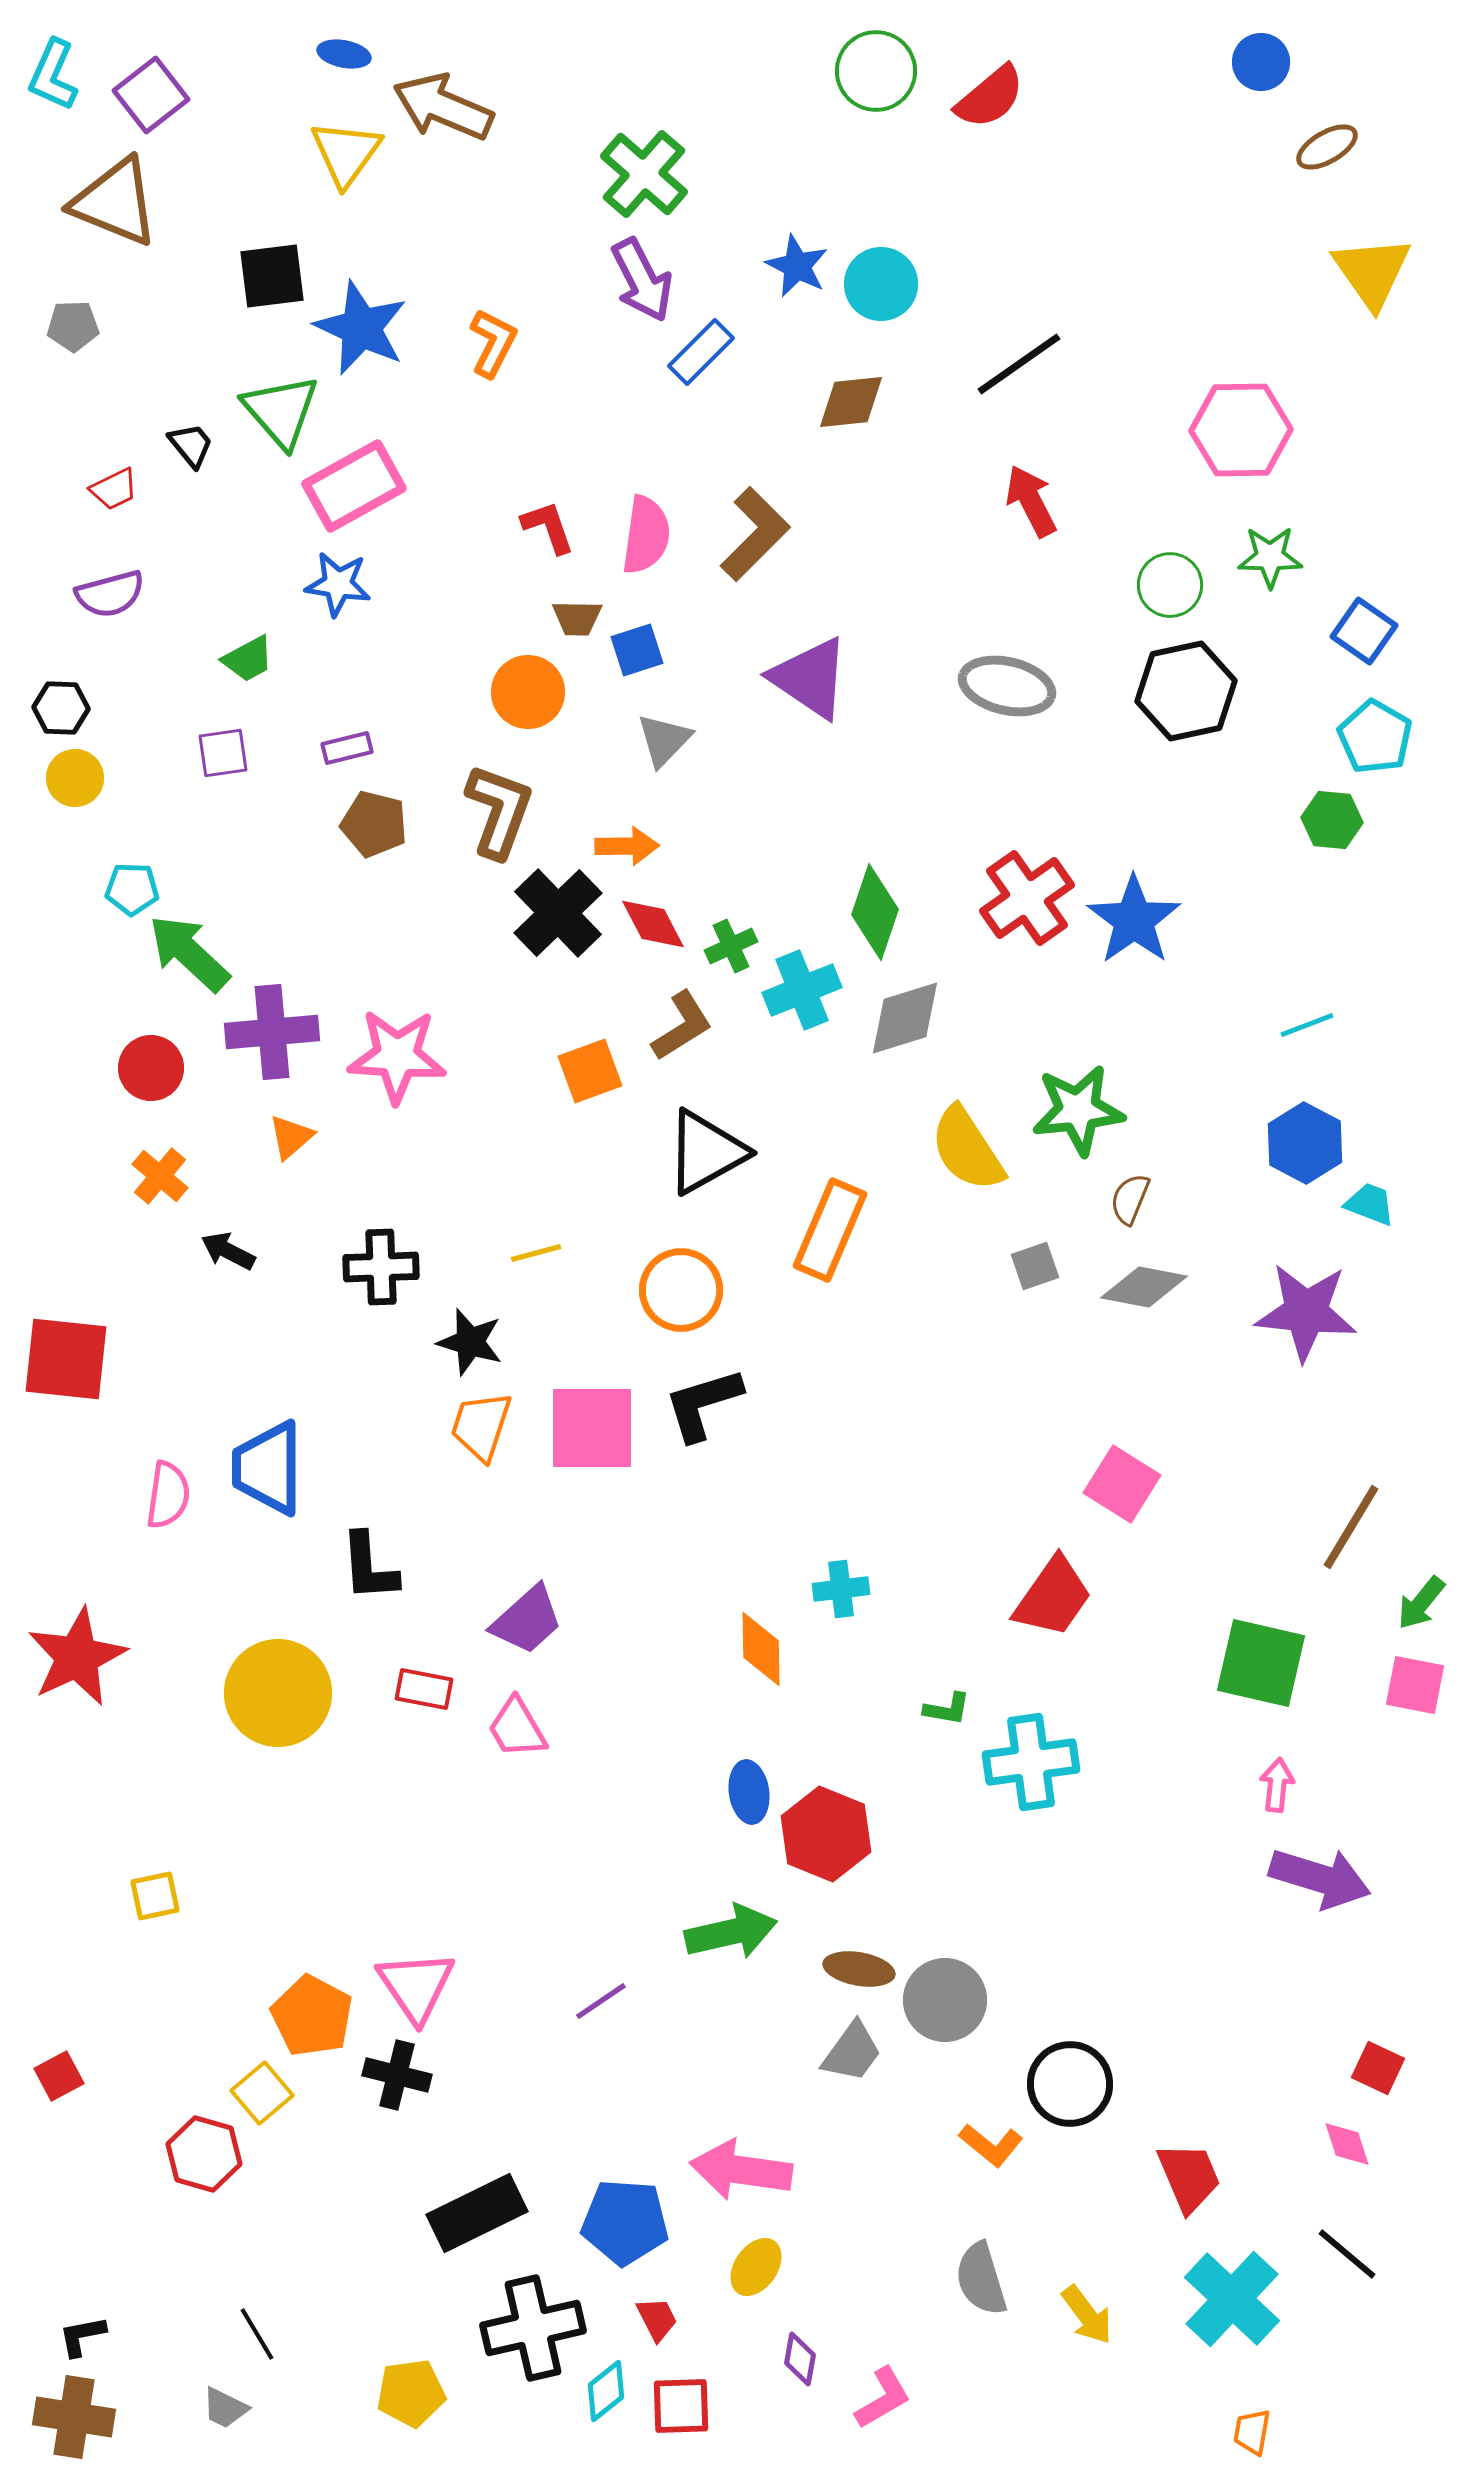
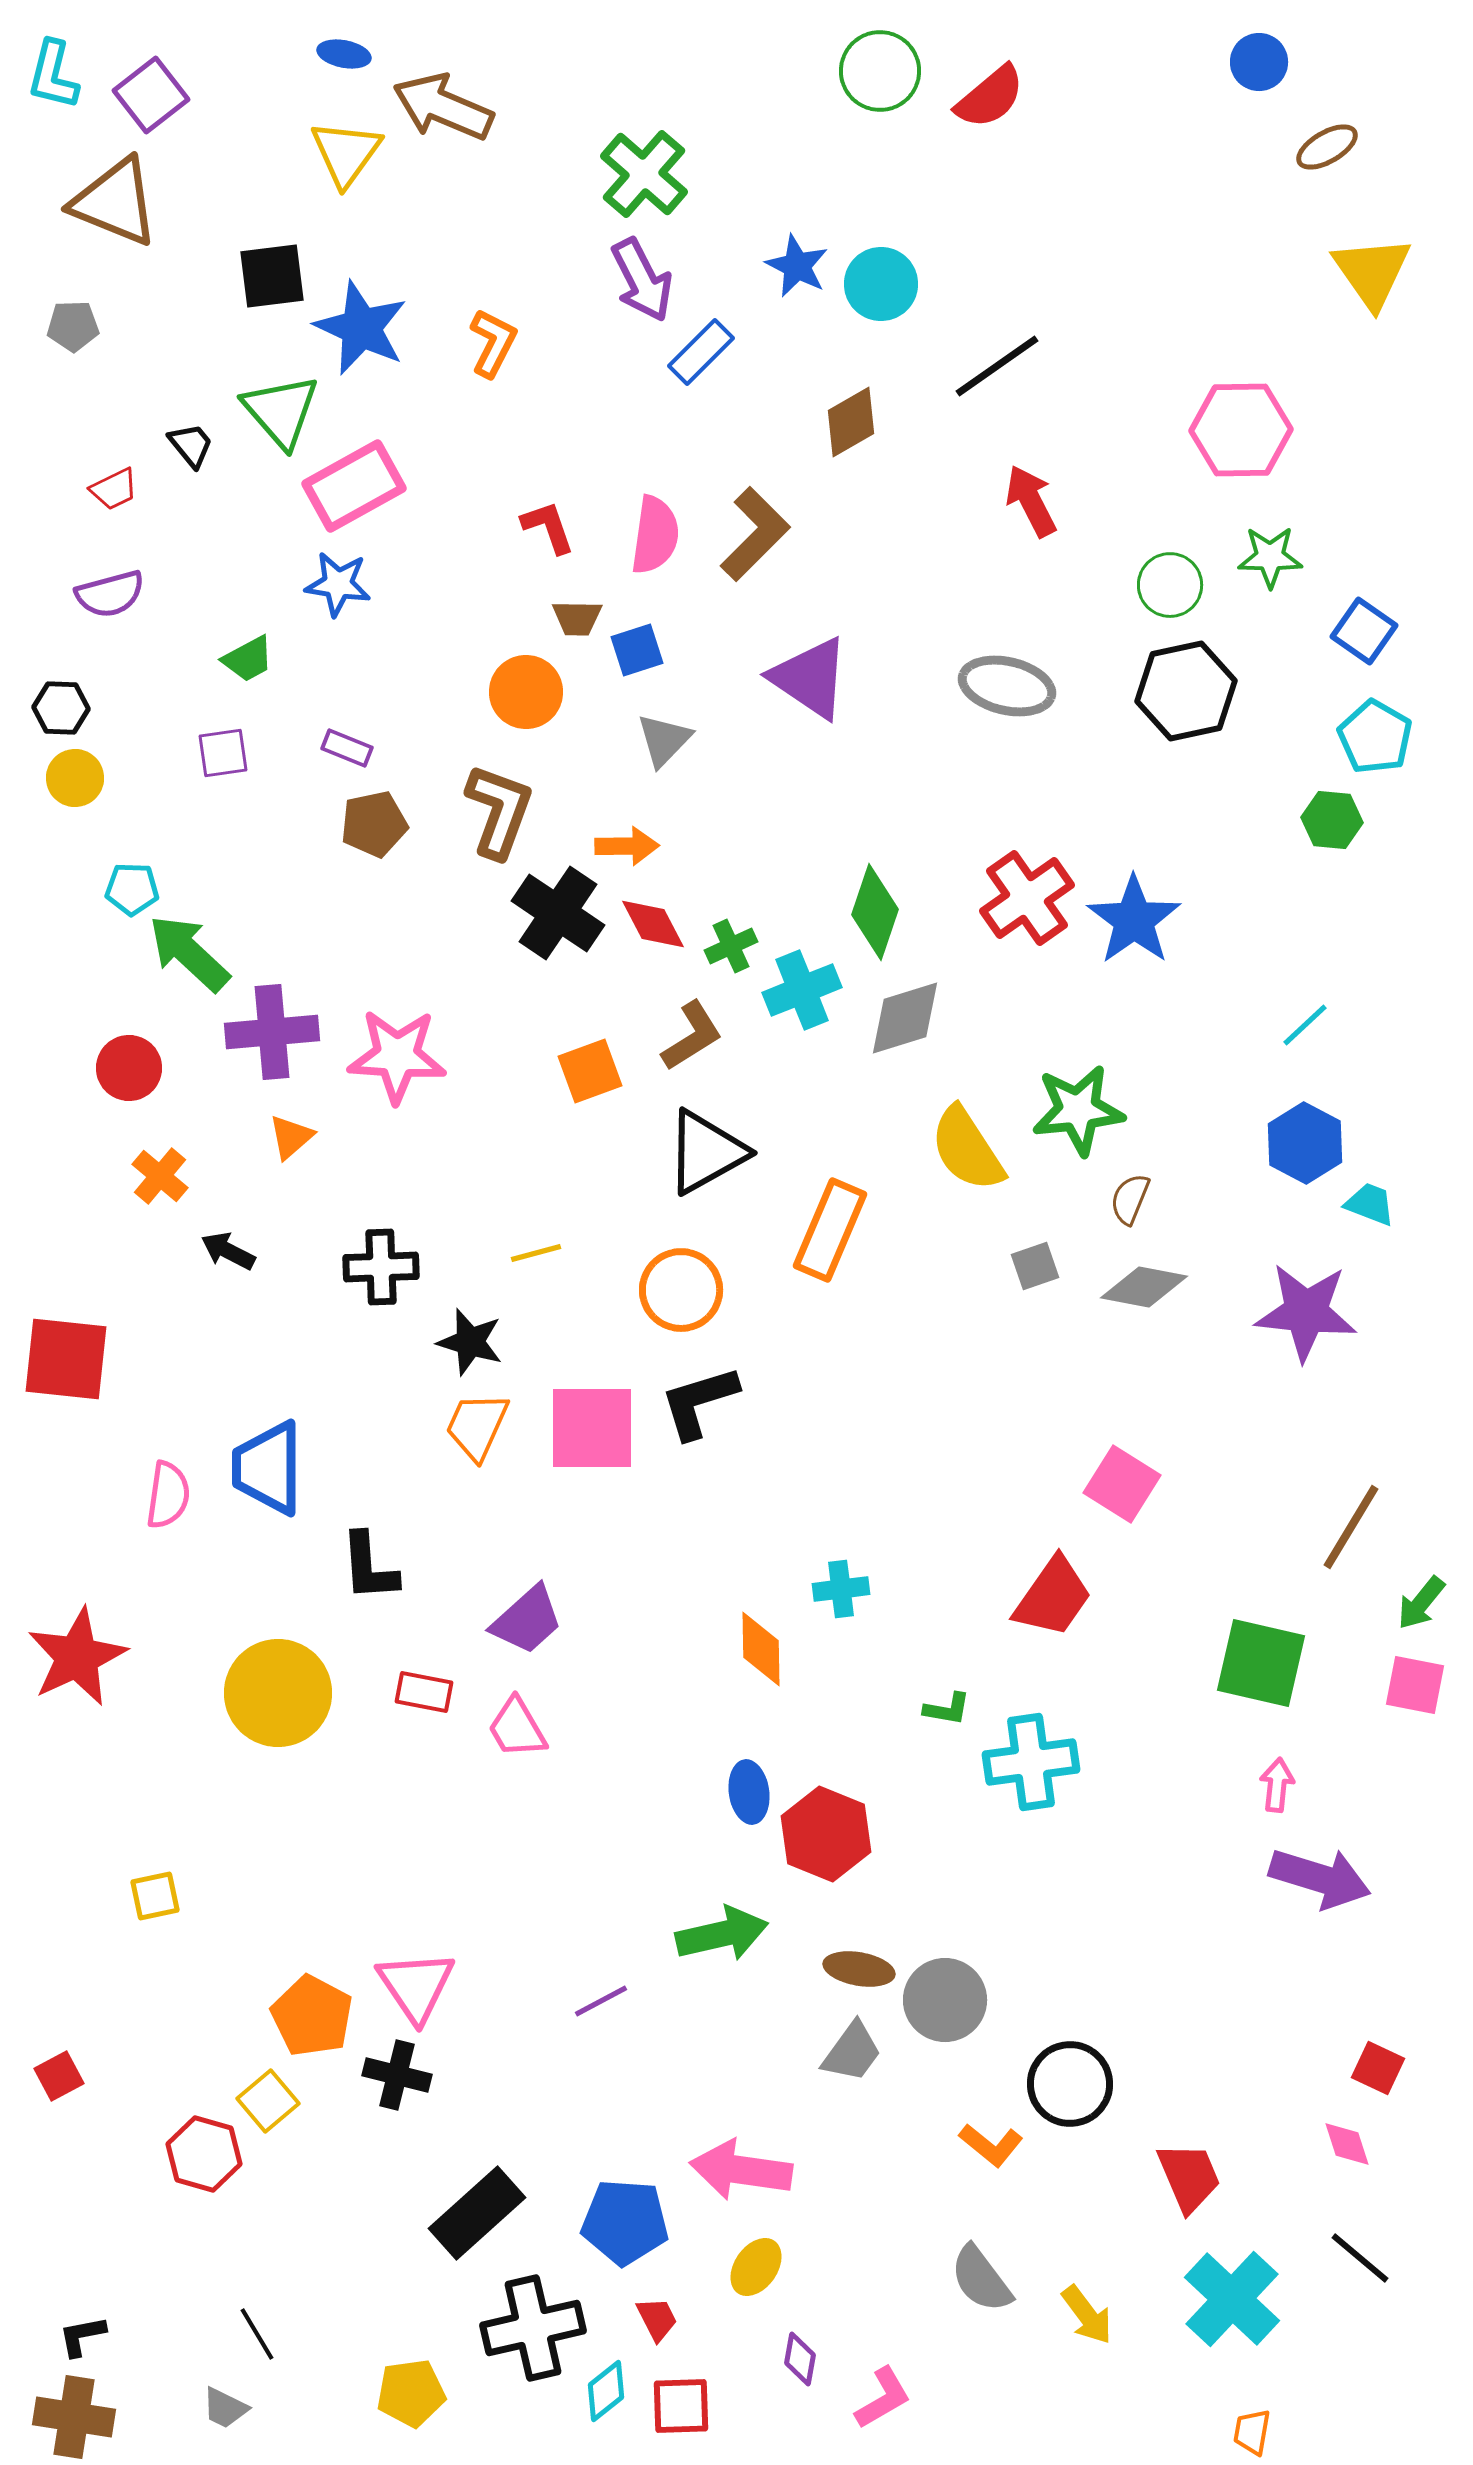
blue circle at (1261, 62): moved 2 px left
green circle at (876, 71): moved 4 px right
cyan L-shape at (53, 75): rotated 10 degrees counterclockwise
black line at (1019, 364): moved 22 px left, 2 px down
brown diamond at (851, 402): moved 20 px down; rotated 24 degrees counterclockwise
pink semicircle at (646, 535): moved 9 px right
orange circle at (528, 692): moved 2 px left
purple rectangle at (347, 748): rotated 36 degrees clockwise
brown pentagon at (374, 824): rotated 26 degrees counterclockwise
black cross at (558, 913): rotated 12 degrees counterclockwise
cyan line at (1307, 1025): moved 2 px left; rotated 22 degrees counterclockwise
brown L-shape at (682, 1026): moved 10 px right, 10 px down
red circle at (151, 1068): moved 22 px left
black L-shape at (703, 1404): moved 4 px left, 2 px up
orange trapezoid at (481, 1426): moved 4 px left; rotated 6 degrees clockwise
red rectangle at (424, 1689): moved 3 px down
green arrow at (731, 1932): moved 9 px left, 2 px down
purple line at (601, 2001): rotated 6 degrees clockwise
yellow square at (262, 2093): moved 6 px right, 8 px down
black rectangle at (477, 2213): rotated 16 degrees counterclockwise
black line at (1347, 2254): moved 13 px right, 4 px down
gray semicircle at (981, 2279): rotated 20 degrees counterclockwise
